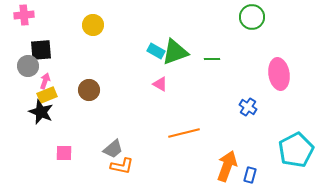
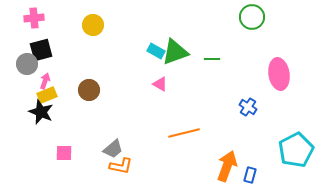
pink cross: moved 10 px right, 3 px down
black square: rotated 10 degrees counterclockwise
gray circle: moved 1 px left, 2 px up
orange L-shape: moved 1 px left
